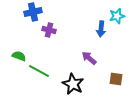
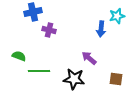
green line: rotated 30 degrees counterclockwise
black star: moved 1 px right, 5 px up; rotated 20 degrees counterclockwise
